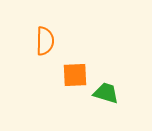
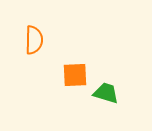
orange semicircle: moved 11 px left, 1 px up
